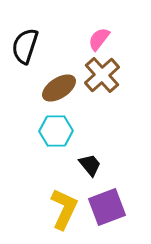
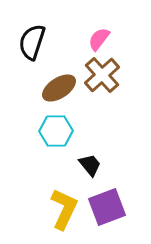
black semicircle: moved 7 px right, 4 px up
